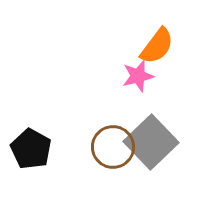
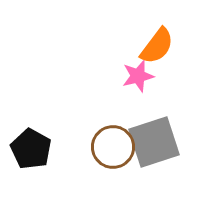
gray square: moved 3 px right; rotated 26 degrees clockwise
